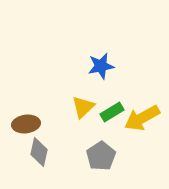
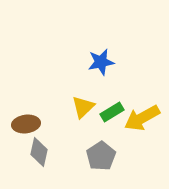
blue star: moved 4 px up
